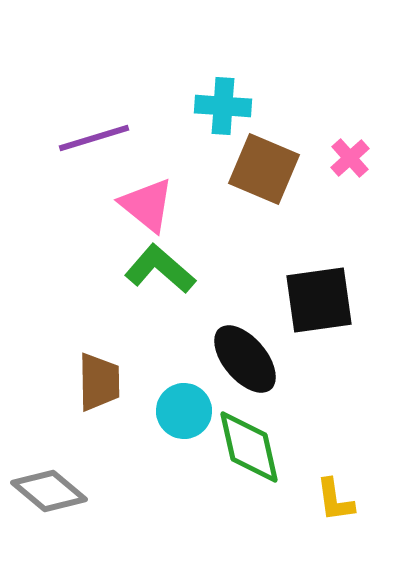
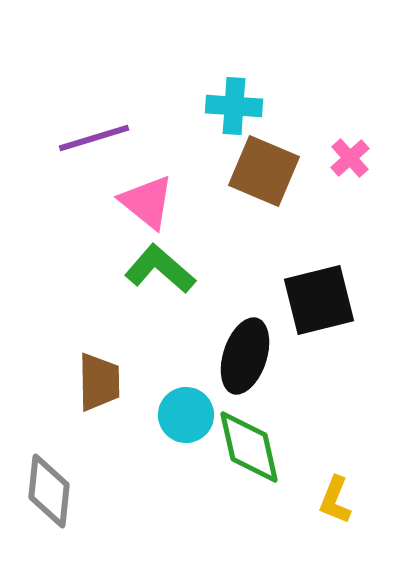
cyan cross: moved 11 px right
brown square: moved 2 px down
pink triangle: moved 3 px up
black square: rotated 6 degrees counterclockwise
black ellipse: moved 3 px up; rotated 58 degrees clockwise
cyan circle: moved 2 px right, 4 px down
gray diamond: rotated 56 degrees clockwise
yellow L-shape: rotated 30 degrees clockwise
